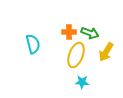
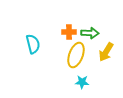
green arrow: rotated 18 degrees counterclockwise
